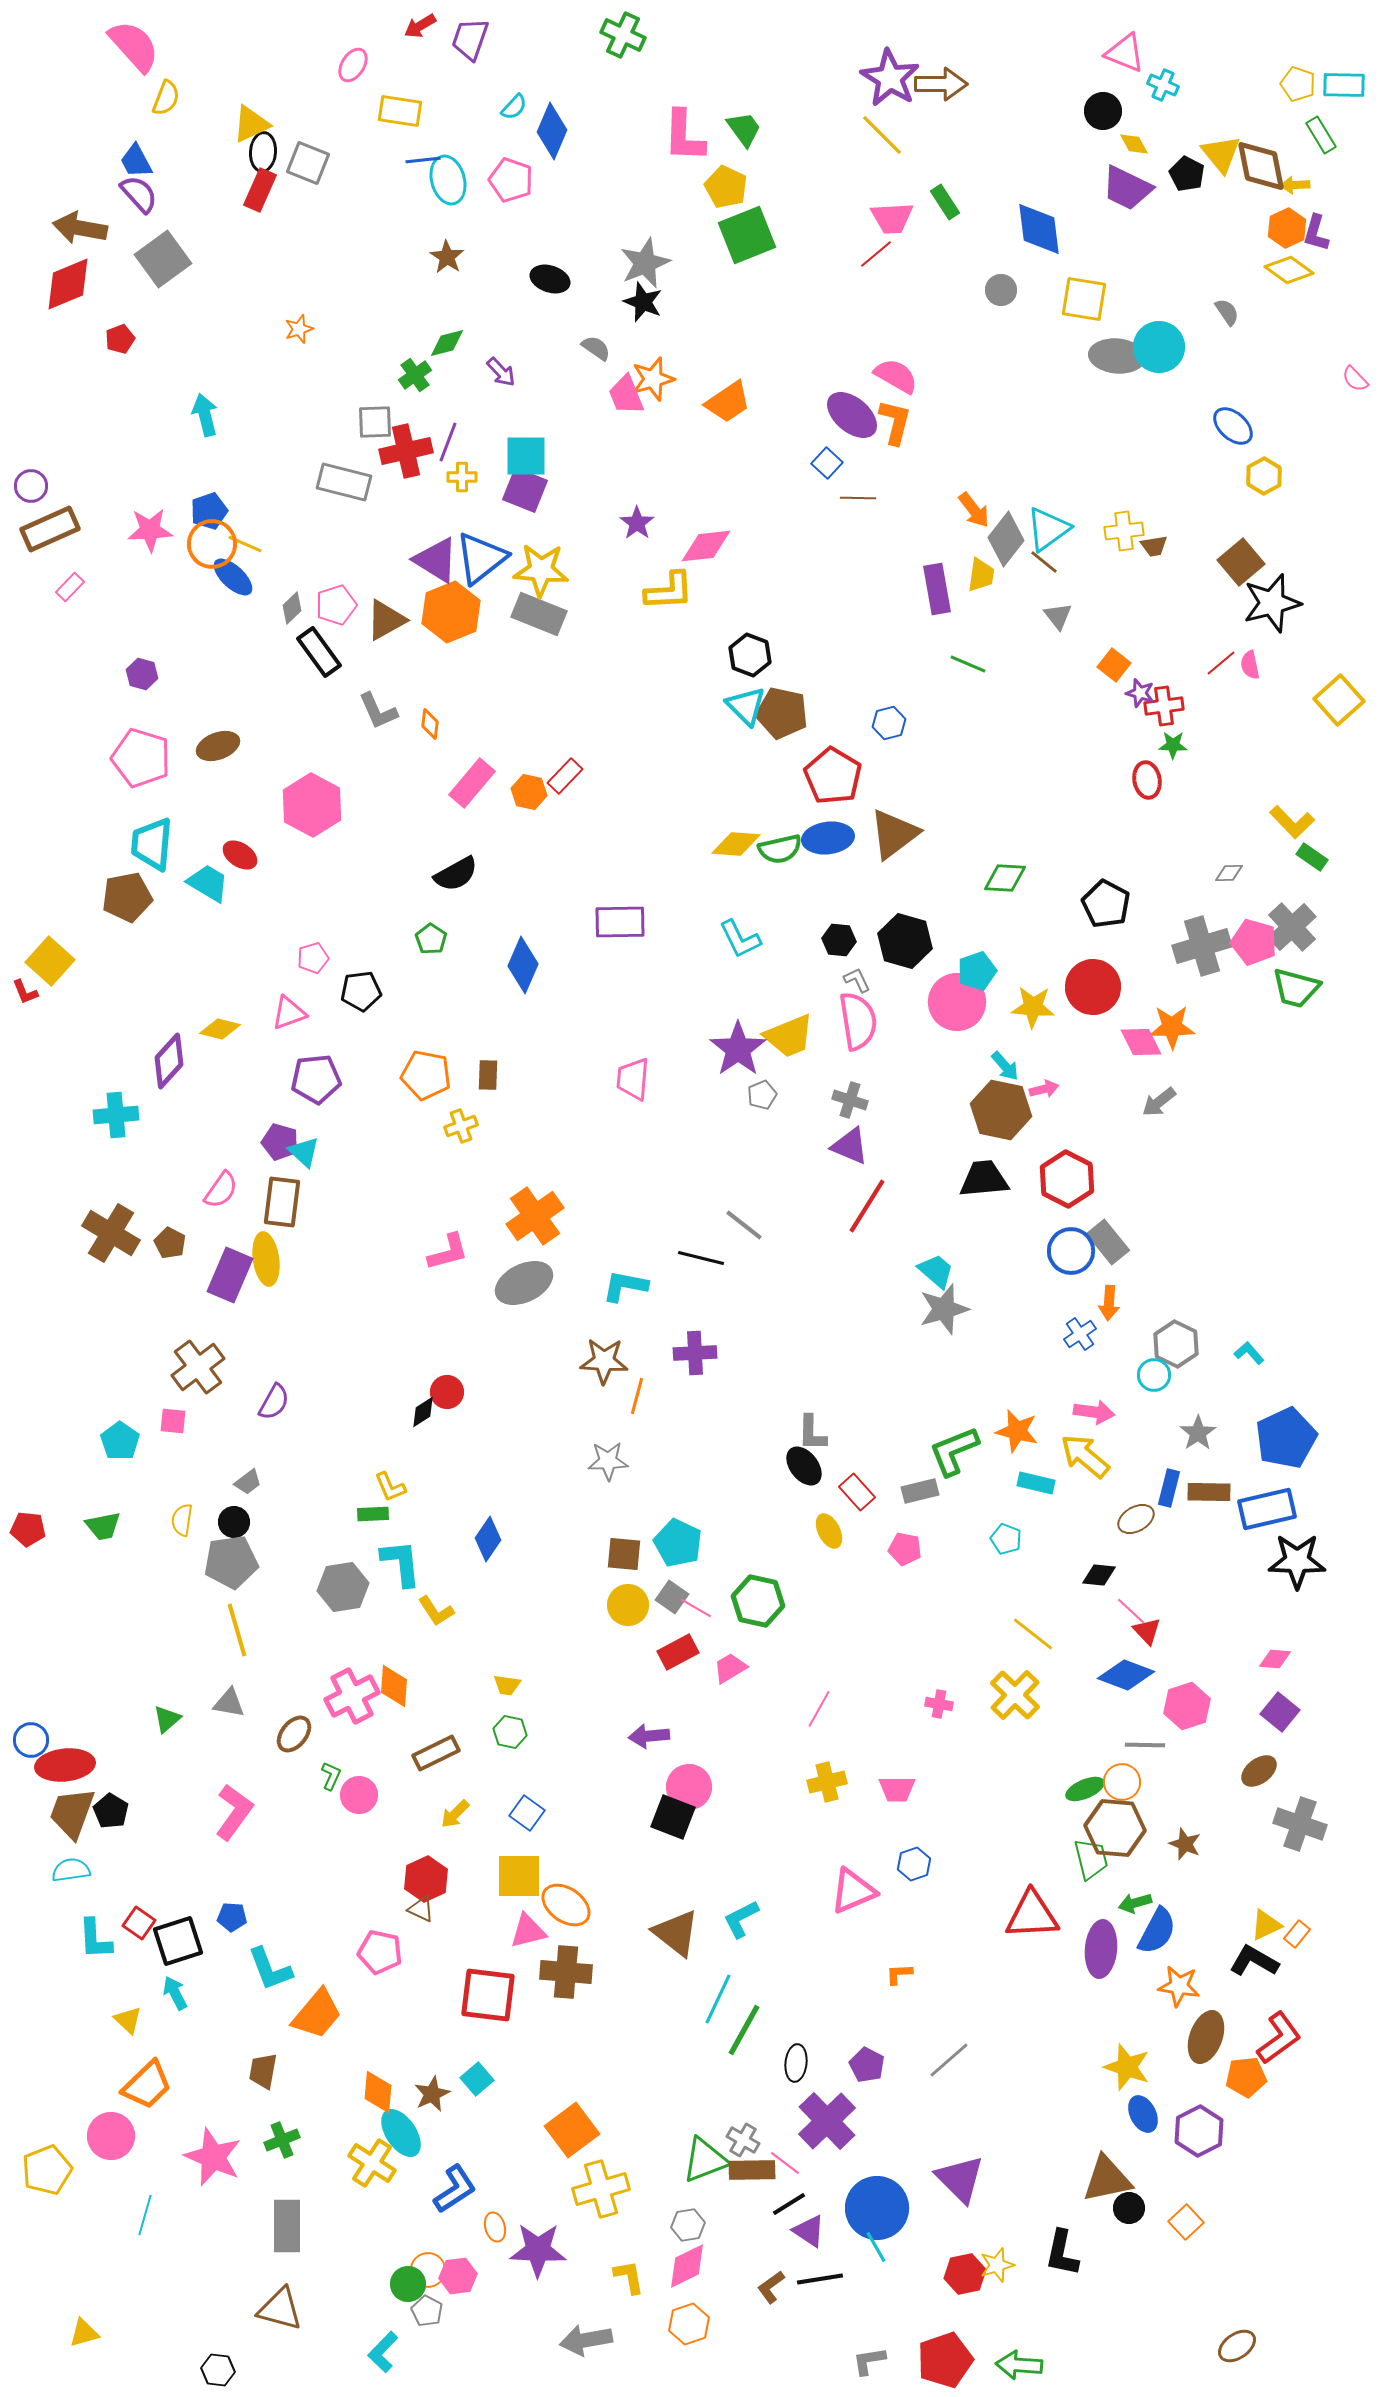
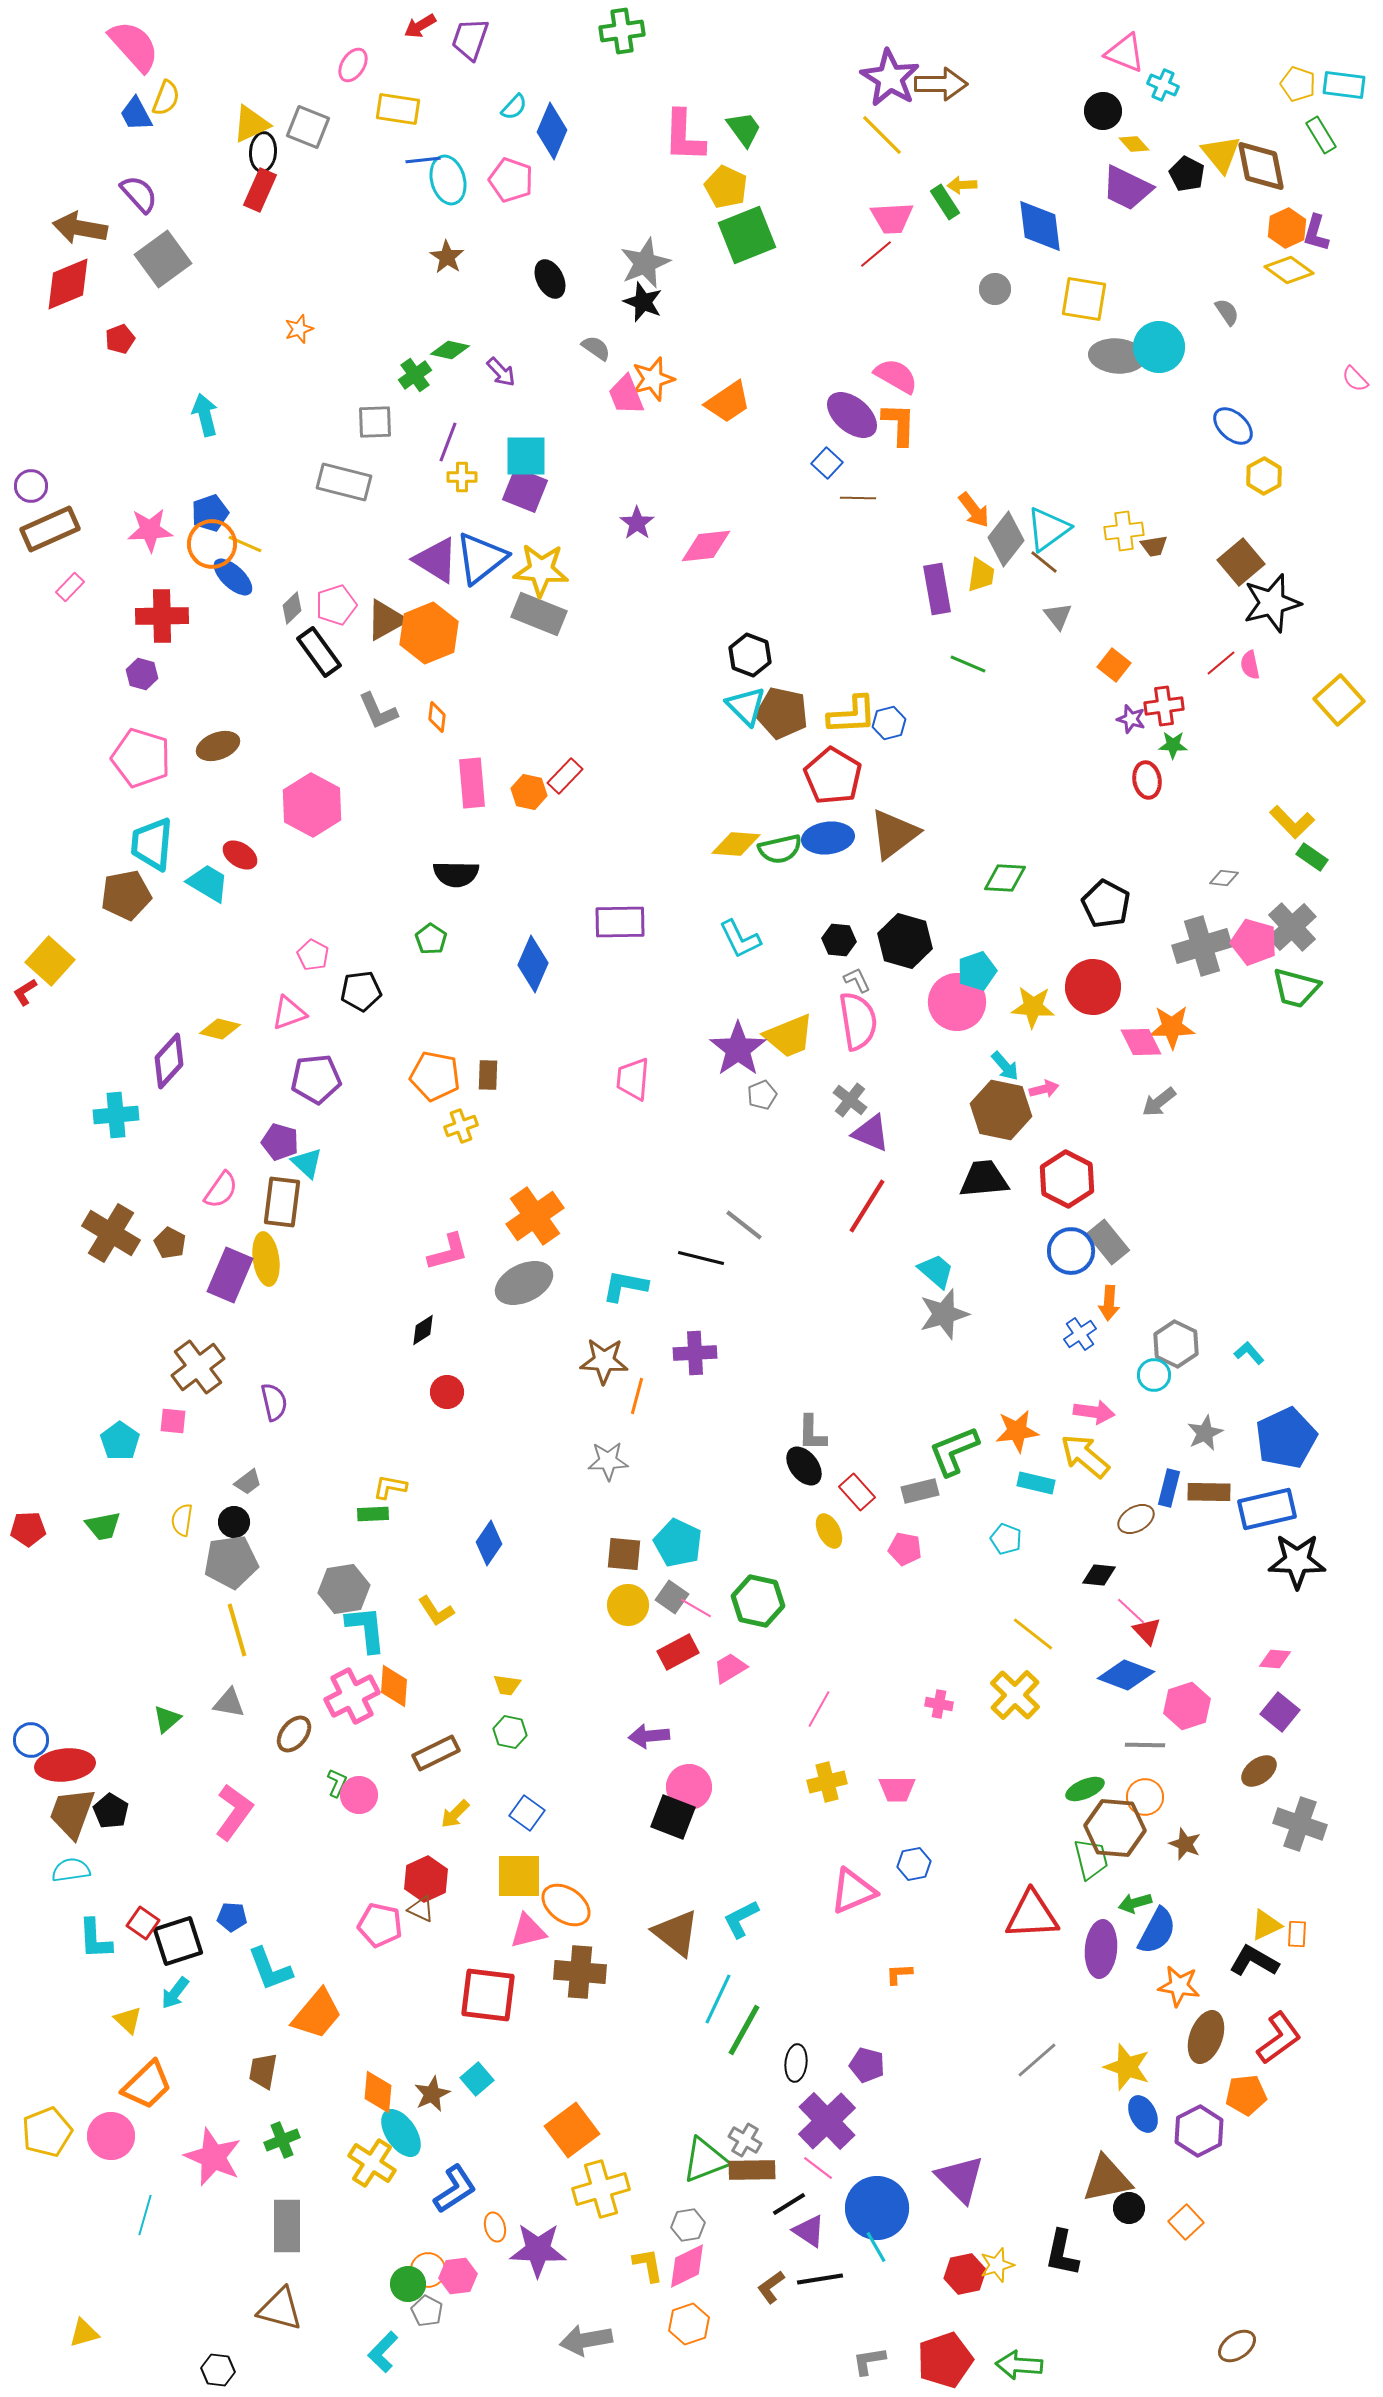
green cross at (623, 35): moved 1 px left, 4 px up; rotated 33 degrees counterclockwise
cyan rectangle at (1344, 85): rotated 6 degrees clockwise
yellow rectangle at (400, 111): moved 2 px left, 2 px up
yellow diamond at (1134, 144): rotated 12 degrees counterclockwise
blue trapezoid at (136, 161): moved 47 px up
gray square at (308, 163): moved 36 px up
yellow arrow at (1295, 185): moved 333 px left
blue diamond at (1039, 229): moved 1 px right, 3 px up
black ellipse at (550, 279): rotated 45 degrees clockwise
gray circle at (1001, 290): moved 6 px left, 1 px up
green diamond at (447, 343): moved 3 px right, 7 px down; rotated 27 degrees clockwise
orange L-shape at (895, 422): moved 4 px right, 2 px down; rotated 12 degrees counterclockwise
red cross at (406, 451): moved 244 px left, 165 px down; rotated 12 degrees clockwise
blue pentagon at (209, 511): moved 1 px right, 2 px down
yellow L-shape at (669, 591): moved 183 px right, 124 px down
orange hexagon at (451, 612): moved 22 px left, 21 px down
purple star at (1140, 693): moved 9 px left, 26 px down
orange diamond at (430, 724): moved 7 px right, 7 px up
pink rectangle at (472, 783): rotated 45 degrees counterclockwise
gray diamond at (1229, 873): moved 5 px left, 5 px down; rotated 8 degrees clockwise
black semicircle at (456, 874): rotated 30 degrees clockwise
brown pentagon at (127, 897): moved 1 px left, 2 px up
pink pentagon at (313, 958): moved 3 px up; rotated 28 degrees counterclockwise
blue diamond at (523, 965): moved 10 px right, 1 px up
red L-shape at (25, 992): rotated 80 degrees clockwise
orange pentagon at (426, 1075): moved 9 px right, 1 px down
gray cross at (850, 1100): rotated 20 degrees clockwise
purple triangle at (850, 1146): moved 21 px right, 13 px up
cyan triangle at (304, 1152): moved 3 px right, 11 px down
gray star at (944, 1309): moved 5 px down
purple semicircle at (274, 1402): rotated 42 degrees counterclockwise
black diamond at (423, 1412): moved 82 px up
orange star at (1017, 1431): rotated 21 degrees counterclockwise
gray star at (1198, 1433): moved 7 px right; rotated 9 degrees clockwise
yellow L-shape at (390, 1487): rotated 124 degrees clockwise
red pentagon at (28, 1529): rotated 8 degrees counterclockwise
blue diamond at (488, 1539): moved 1 px right, 4 px down
cyan L-shape at (401, 1563): moved 35 px left, 66 px down
gray hexagon at (343, 1587): moved 1 px right, 2 px down
green L-shape at (331, 1776): moved 6 px right, 7 px down
orange circle at (1122, 1782): moved 23 px right, 15 px down
blue hexagon at (914, 1864): rotated 8 degrees clockwise
red square at (139, 1923): moved 4 px right
orange rectangle at (1297, 1934): rotated 36 degrees counterclockwise
pink pentagon at (380, 1952): moved 27 px up
brown cross at (566, 1972): moved 14 px right
cyan arrow at (175, 1993): rotated 116 degrees counterclockwise
gray line at (949, 2060): moved 88 px right
purple pentagon at (867, 2065): rotated 12 degrees counterclockwise
orange pentagon at (1246, 2077): moved 18 px down
gray cross at (743, 2140): moved 2 px right
pink line at (785, 2163): moved 33 px right, 5 px down
yellow pentagon at (47, 2170): moved 38 px up
yellow L-shape at (629, 2277): moved 19 px right, 12 px up
